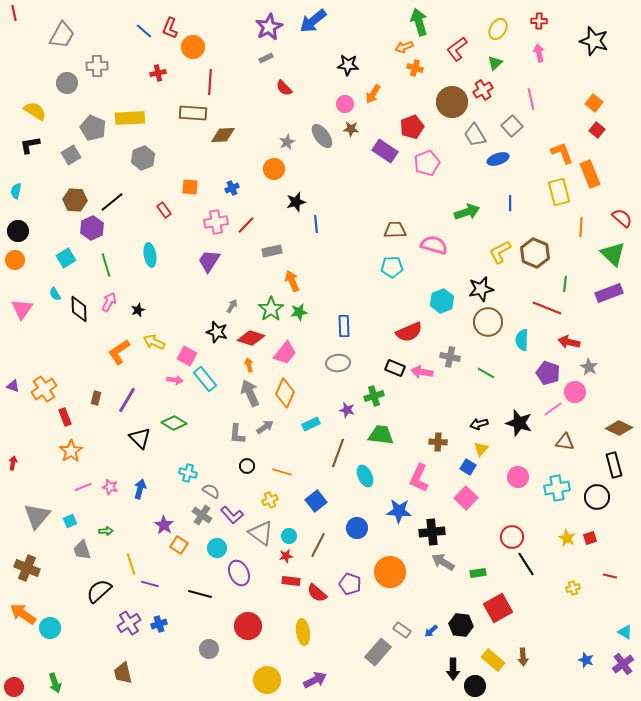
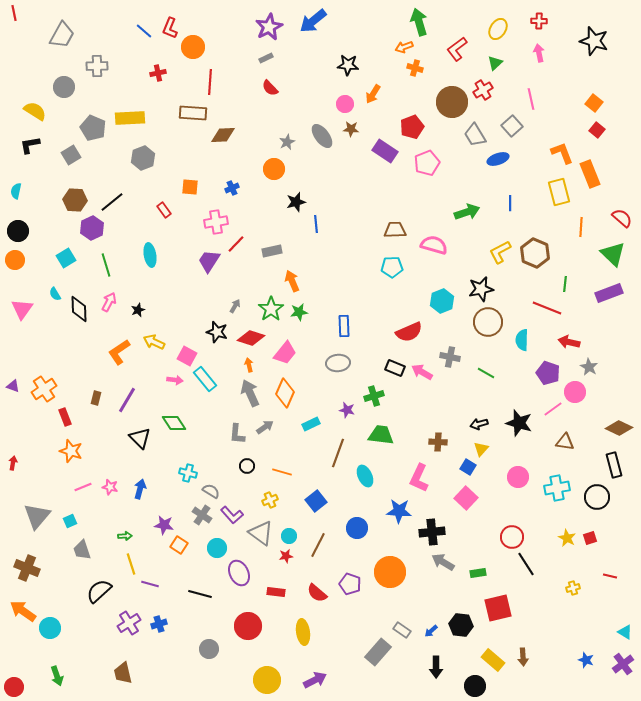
gray circle at (67, 83): moved 3 px left, 4 px down
red semicircle at (284, 88): moved 14 px left
red line at (246, 225): moved 10 px left, 19 px down
gray arrow at (232, 306): moved 3 px right
pink arrow at (422, 372): rotated 20 degrees clockwise
green diamond at (174, 423): rotated 25 degrees clockwise
orange star at (71, 451): rotated 20 degrees counterclockwise
purple star at (164, 525): rotated 24 degrees counterclockwise
green arrow at (106, 531): moved 19 px right, 5 px down
red rectangle at (291, 581): moved 15 px left, 11 px down
red square at (498, 608): rotated 16 degrees clockwise
orange arrow at (23, 614): moved 3 px up
black arrow at (453, 669): moved 17 px left, 2 px up
green arrow at (55, 683): moved 2 px right, 7 px up
